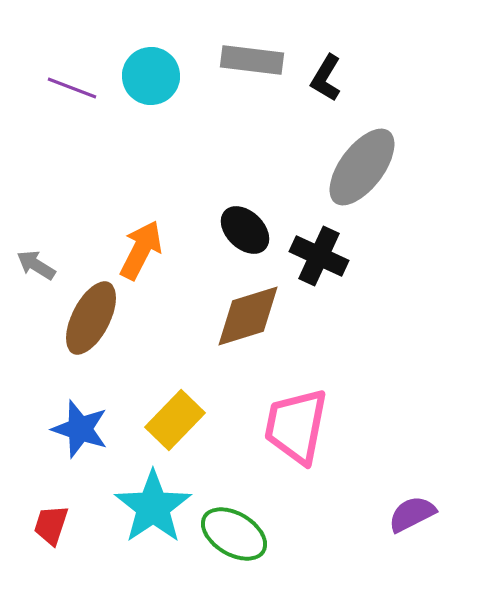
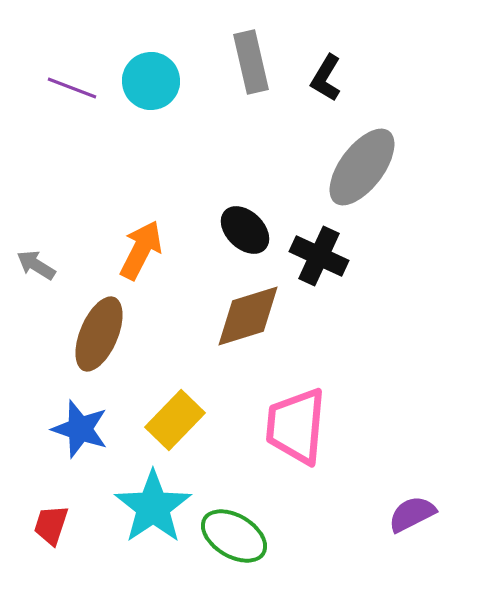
gray rectangle: moved 1 px left, 2 px down; rotated 70 degrees clockwise
cyan circle: moved 5 px down
brown ellipse: moved 8 px right, 16 px down; rotated 4 degrees counterclockwise
pink trapezoid: rotated 6 degrees counterclockwise
green ellipse: moved 2 px down
